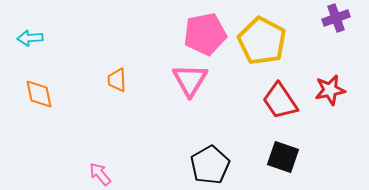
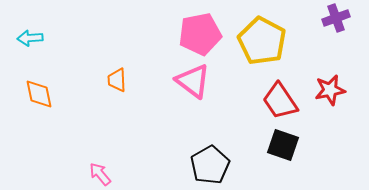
pink pentagon: moved 5 px left
pink triangle: moved 3 px right, 1 px down; rotated 24 degrees counterclockwise
black square: moved 12 px up
